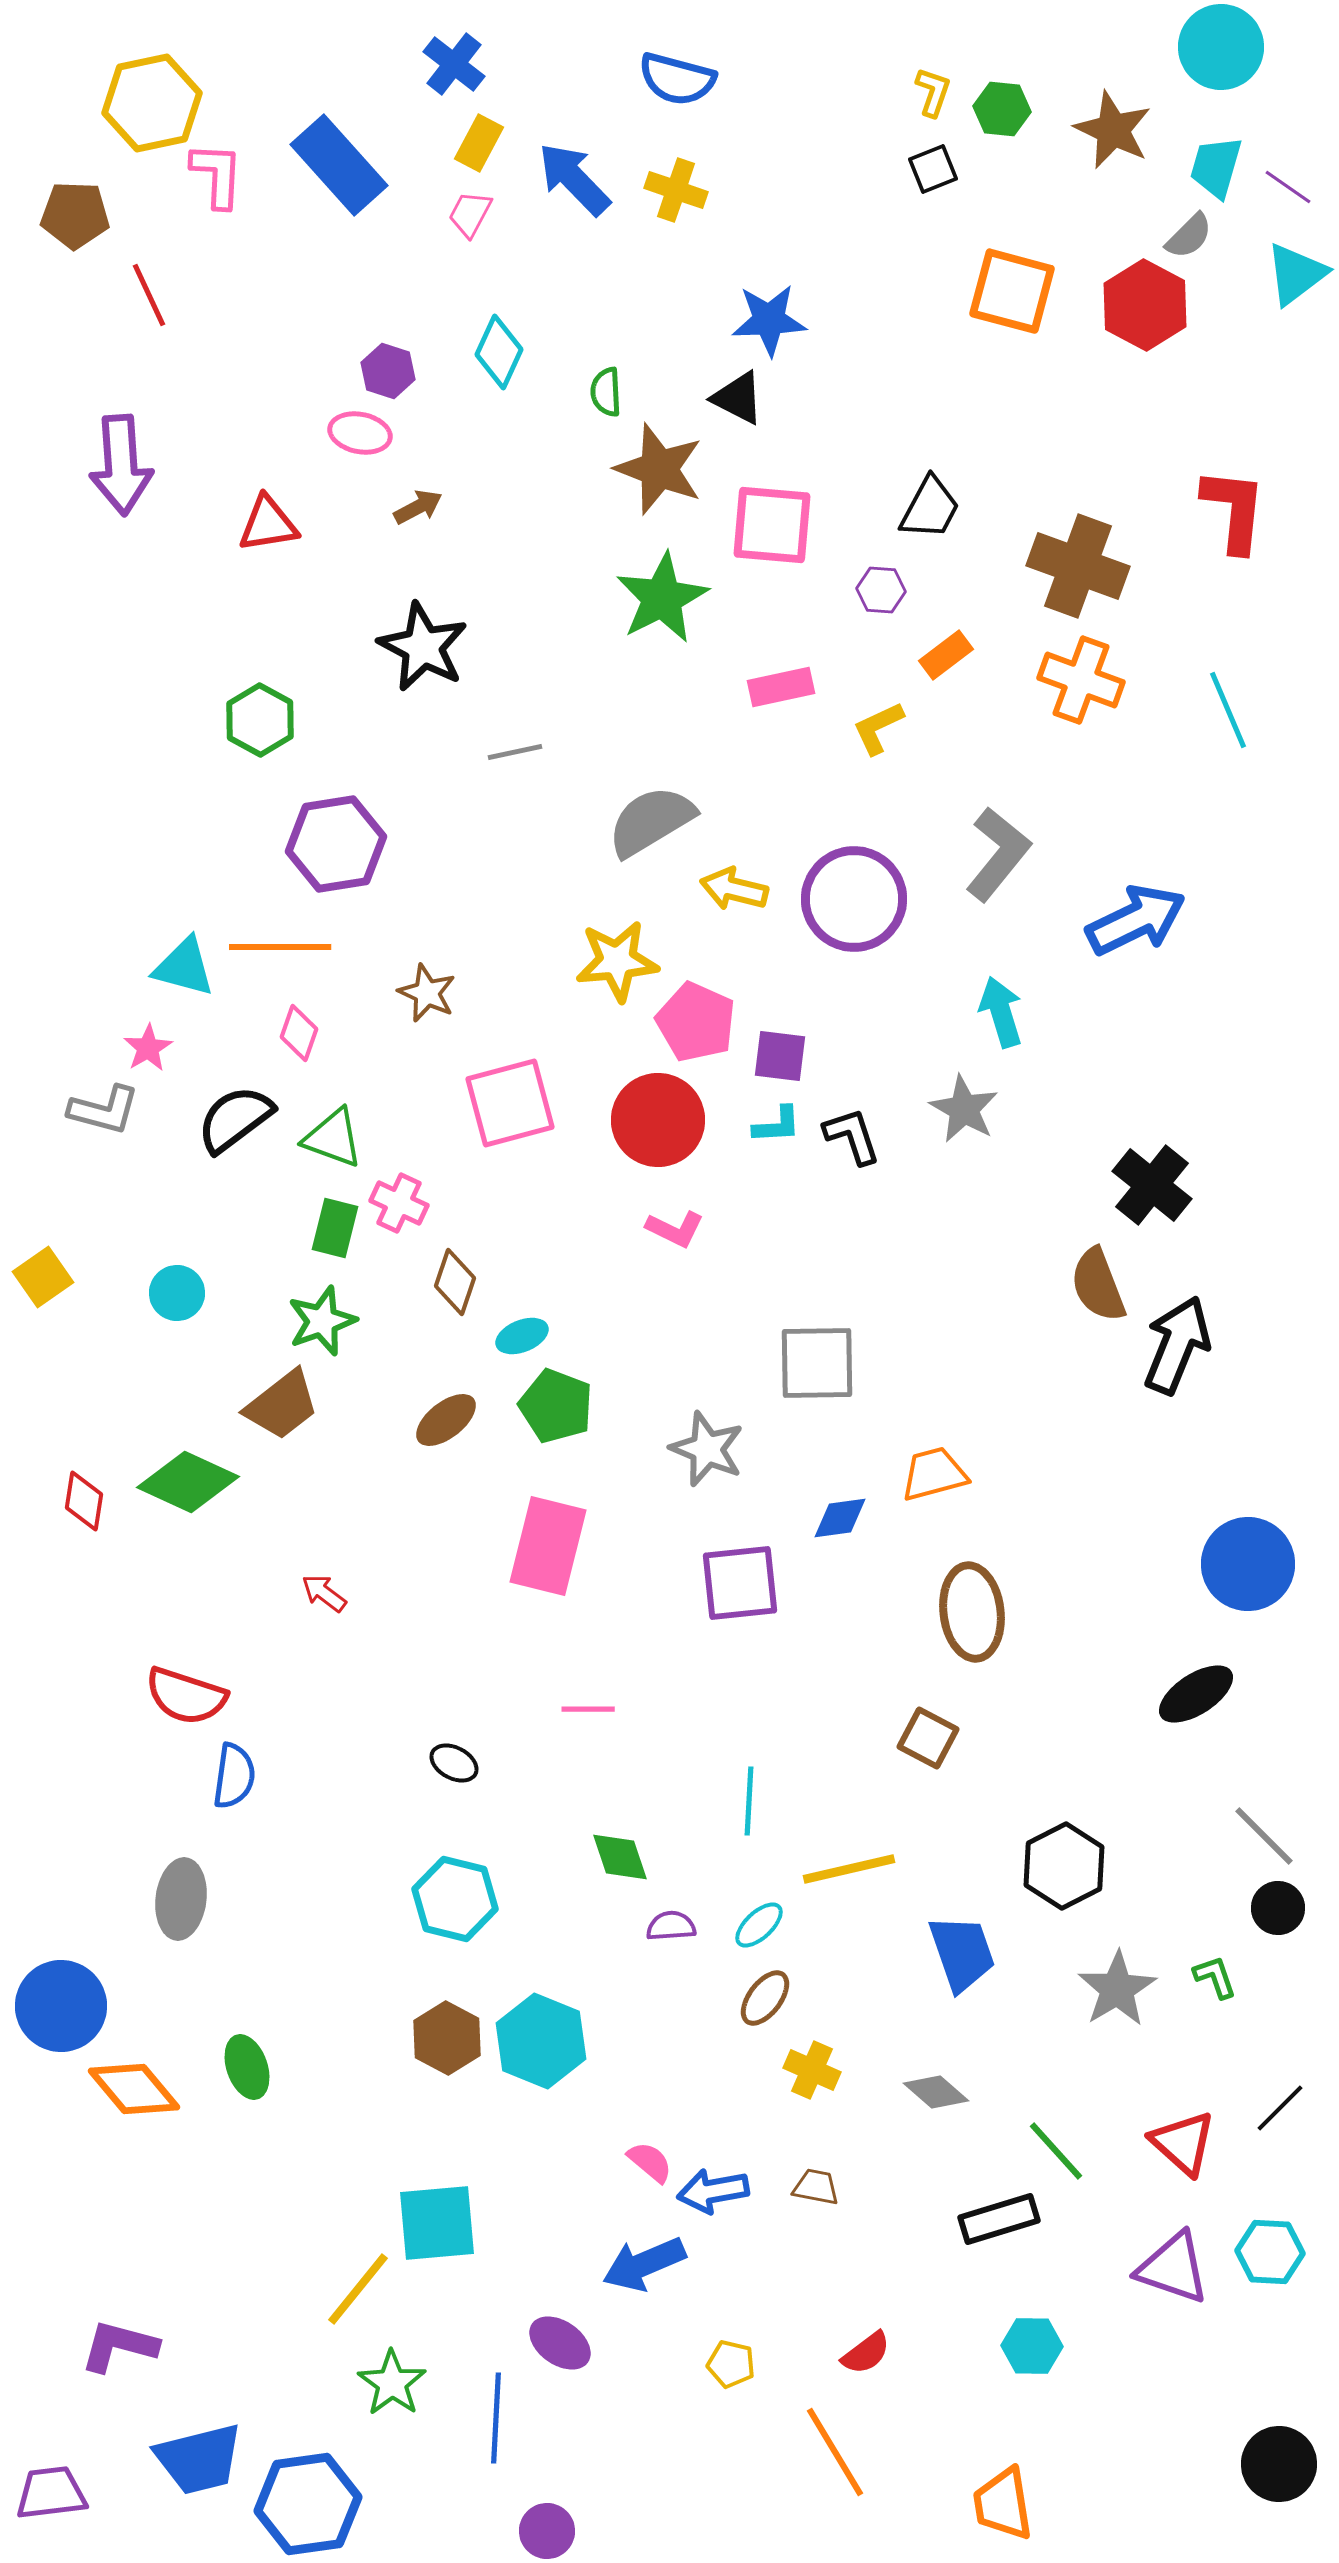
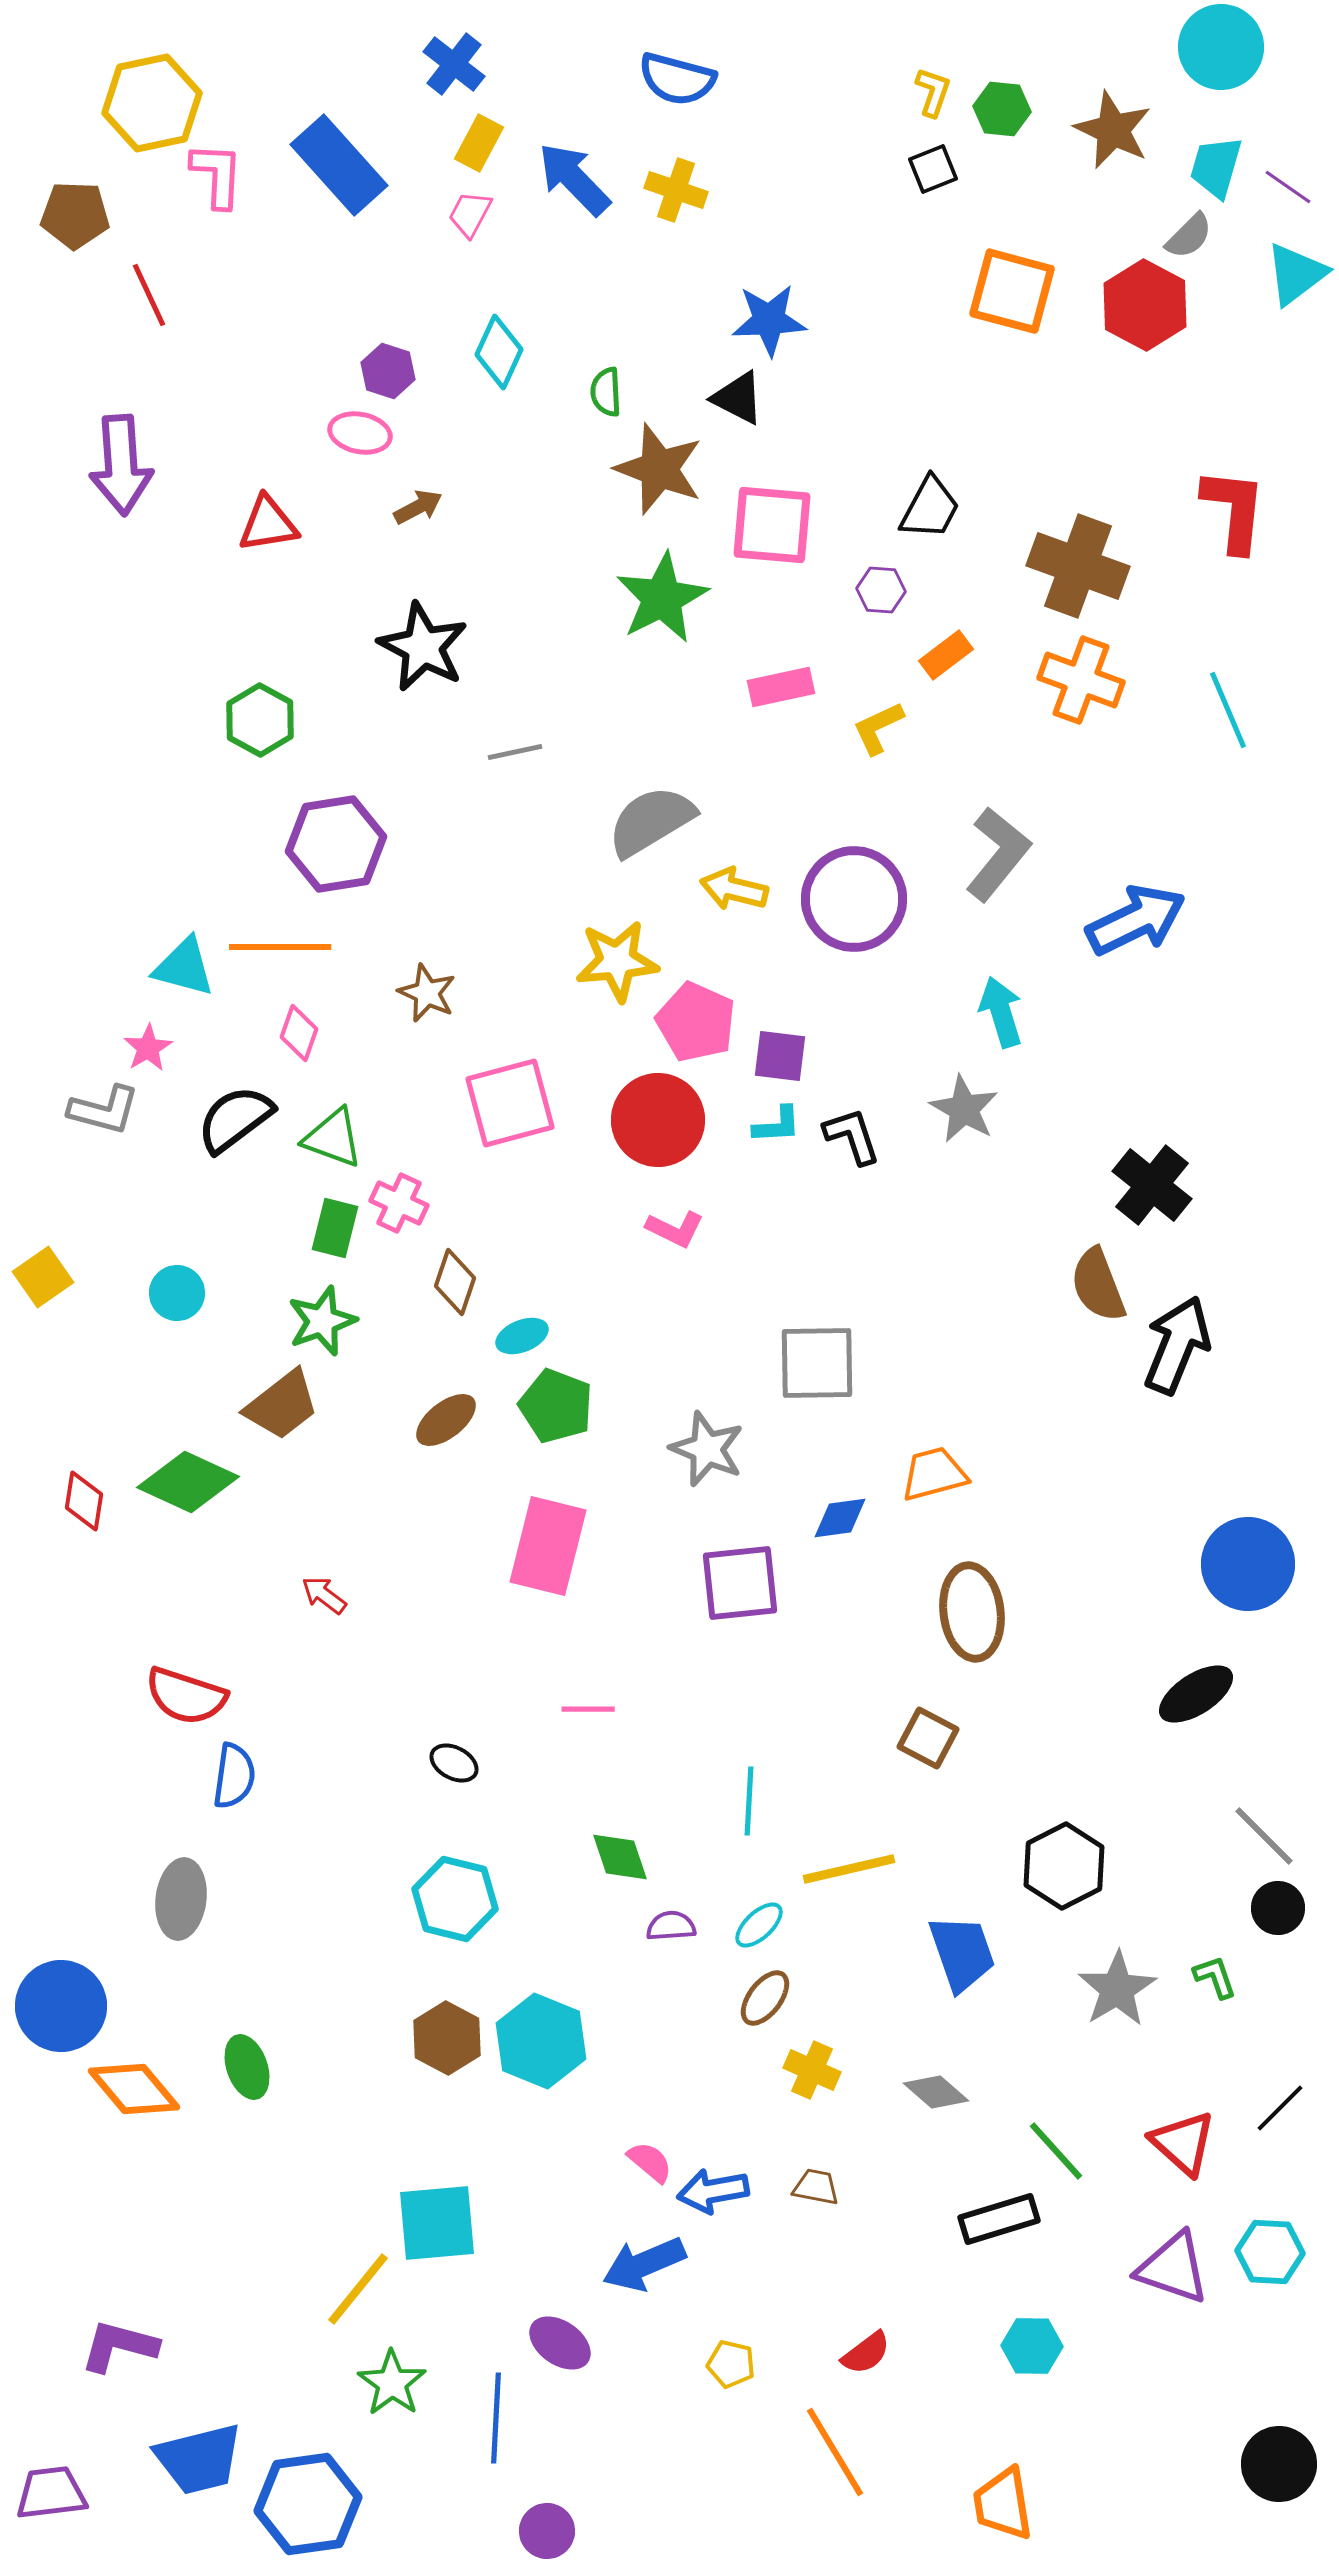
red arrow at (324, 1593): moved 2 px down
